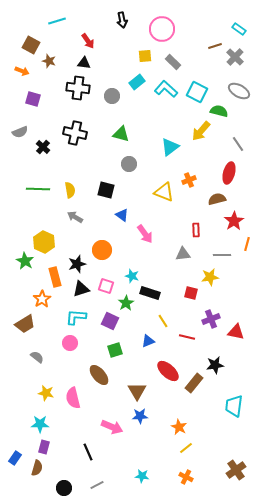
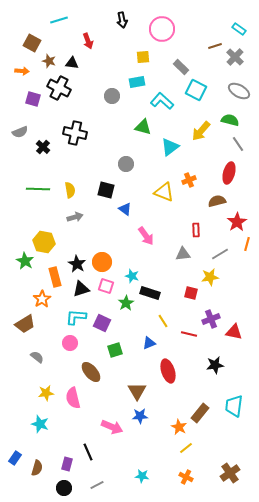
cyan line at (57, 21): moved 2 px right, 1 px up
red arrow at (88, 41): rotated 14 degrees clockwise
brown square at (31, 45): moved 1 px right, 2 px up
yellow square at (145, 56): moved 2 px left, 1 px down
gray rectangle at (173, 62): moved 8 px right, 5 px down
black triangle at (84, 63): moved 12 px left
orange arrow at (22, 71): rotated 16 degrees counterclockwise
cyan rectangle at (137, 82): rotated 28 degrees clockwise
black cross at (78, 88): moved 19 px left; rotated 20 degrees clockwise
cyan L-shape at (166, 89): moved 4 px left, 12 px down
cyan square at (197, 92): moved 1 px left, 2 px up
green semicircle at (219, 111): moved 11 px right, 9 px down
green triangle at (121, 134): moved 22 px right, 7 px up
gray circle at (129, 164): moved 3 px left
brown semicircle at (217, 199): moved 2 px down
blue triangle at (122, 215): moved 3 px right, 6 px up
gray arrow at (75, 217): rotated 133 degrees clockwise
red star at (234, 221): moved 3 px right, 1 px down
pink arrow at (145, 234): moved 1 px right, 2 px down
yellow hexagon at (44, 242): rotated 15 degrees counterclockwise
orange circle at (102, 250): moved 12 px down
gray line at (222, 255): moved 2 px left, 1 px up; rotated 30 degrees counterclockwise
black star at (77, 264): rotated 24 degrees counterclockwise
purple square at (110, 321): moved 8 px left, 2 px down
red triangle at (236, 332): moved 2 px left
red line at (187, 337): moved 2 px right, 3 px up
blue triangle at (148, 341): moved 1 px right, 2 px down
red ellipse at (168, 371): rotated 30 degrees clockwise
brown ellipse at (99, 375): moved 8 px left, 3 px up
brown rectangle at (194, 383): moved 6 px right, 30 px down
yellow star at (46, 393): rotated 21 degrees counterclockwise
cyan star at (40, 424): rotated 18 degrees clockwise
purple rectangle at (44, 447): moved 23 px right, 17 px down
brown cross at (236, 470): moved 6 px left, 3 px down
